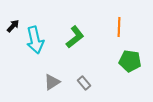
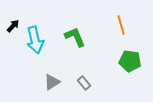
orange line: moved 2 px right, 2 px up; rotated 18 degrees counterclockwise
green L-shape: rotated 75 degrees counterclockwise
